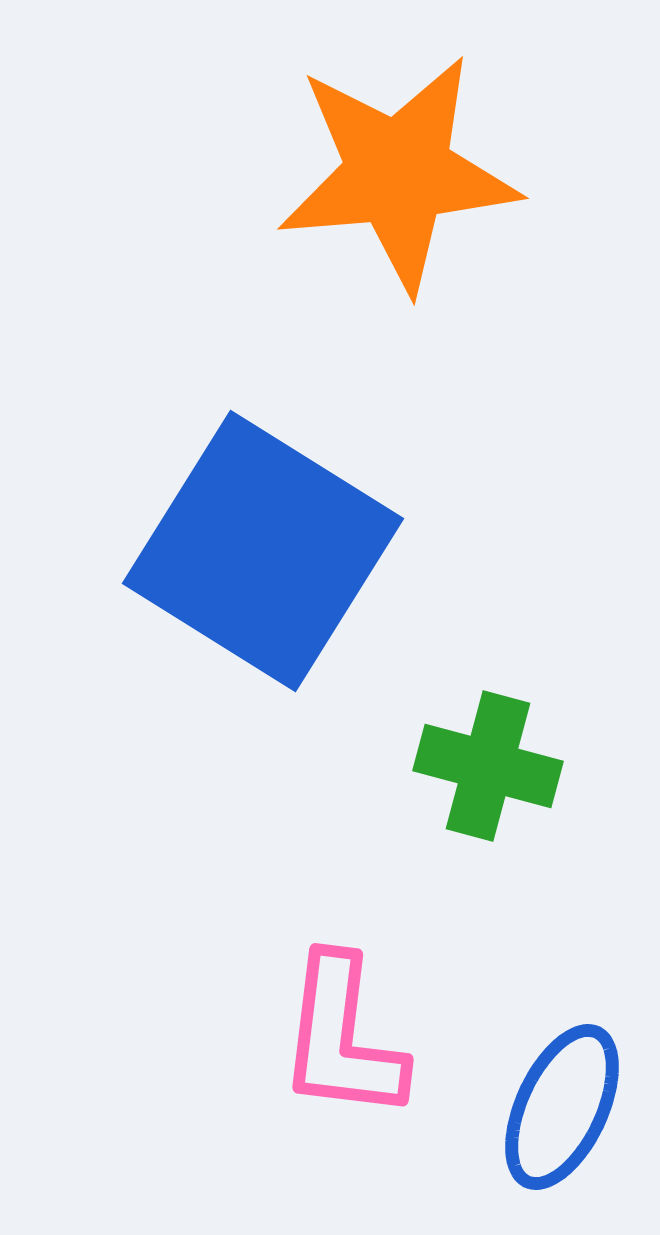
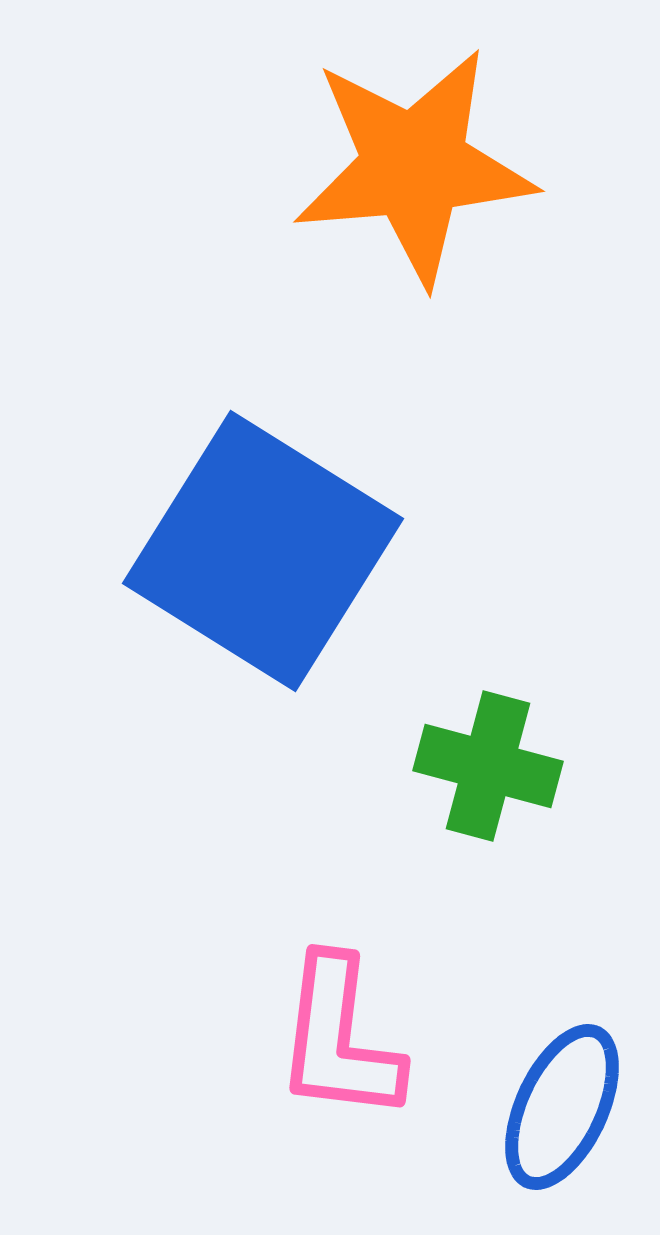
orange star: moved 16 px right, 7 px up
pink L-shape: moved 3 px left, 1 px down
